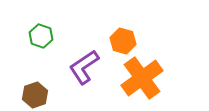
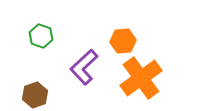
orange hexagon: rotated 20 degrees counterclockwise
purple L-shape: rotated 9 degrees counterclockwise
orange cross: moved 1 px left
